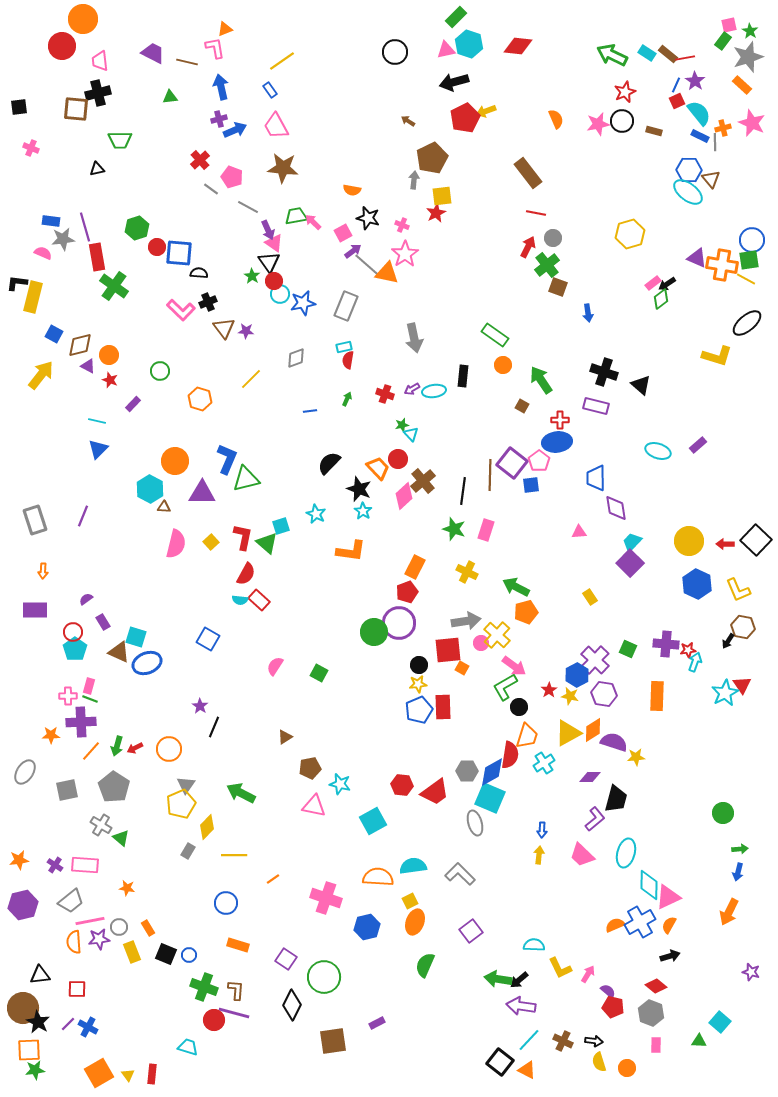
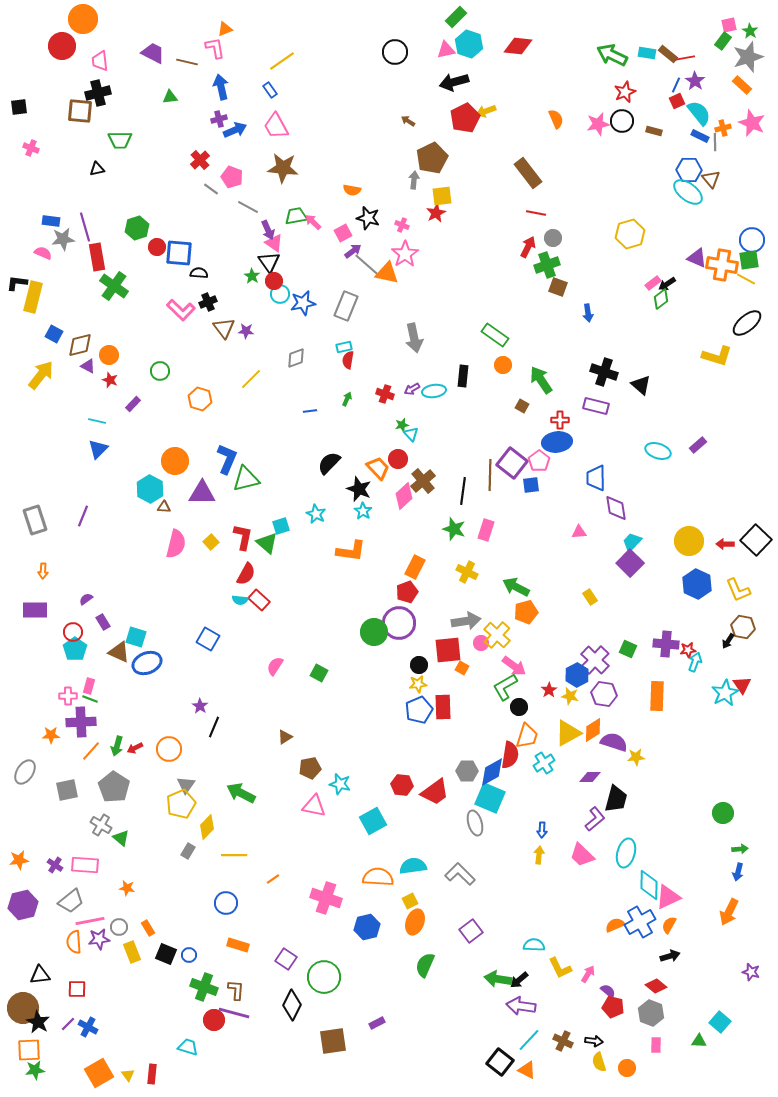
cyan rectangle at (647, 53): rotated 24 degrees counterclockwise
brown square at (76, 109): moved 4 px right, 2 px down
green cross at (547, 265): rotated 20 degrees clockwise
